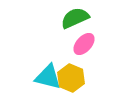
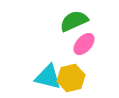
green semicircle: moved 1 px left, 3 px down
yellow hexagon: rotated 24 degrees clockwise
